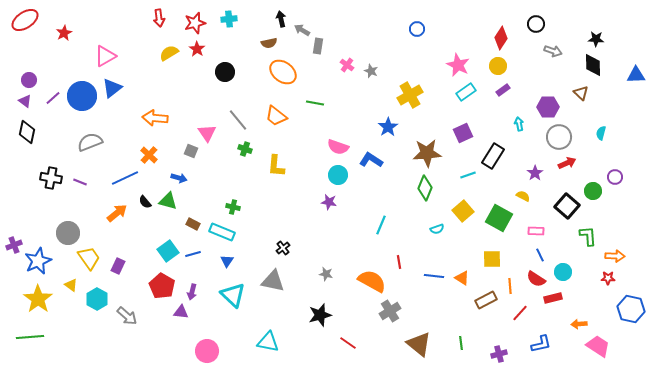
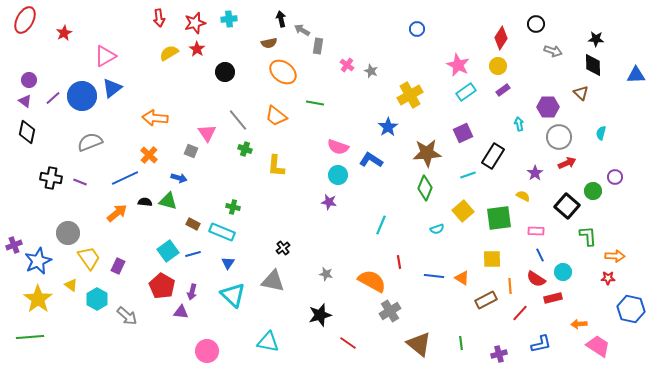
red ellipse at (25, 20): rotated 28 degrees counterclockwise
black semicircle at (145, 202): rotated 136 degrees clockwise
green square at (499, 218): rotated 36 degrees counterclockwise
blue triangle at (227, 261): moved 1 px right, 2 px down
